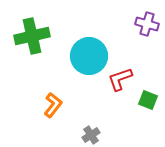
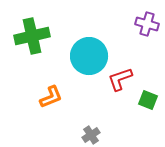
orange L-shape: moved 2 px left, 8 px up; rotated 30 degrees clockwise
